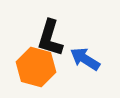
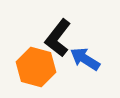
black L-shape: moved 8 px right; rotated 21 degrees clockwise
